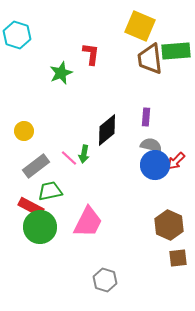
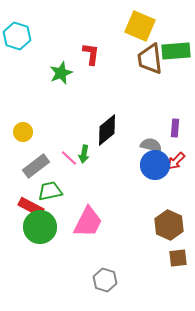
cyan hexagon: moved 1 px down
purple rectangle: moved 29 px right, 11 px down
yellow circle: moved 1 px left, 1 px down
